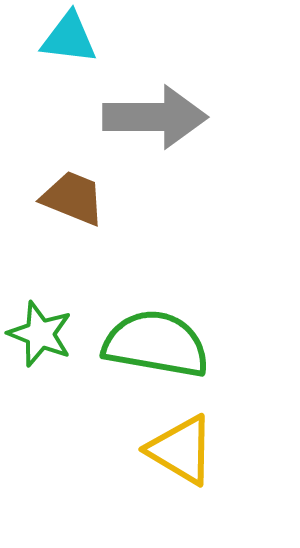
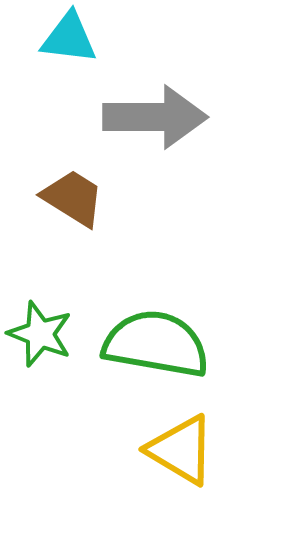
brown trapezoid: rotated 10 degrees clockwise
